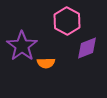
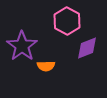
orange semicircle: moved 3 px down
